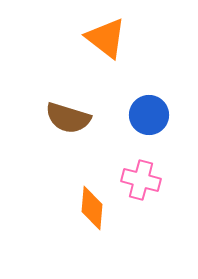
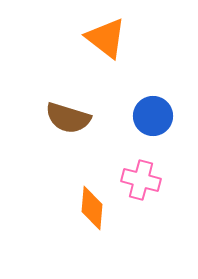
blue circle: moved 4 px right, 1 px down
